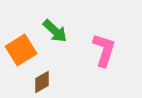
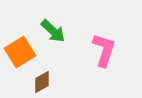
green arrow: moved 2 px left
orange square: moved 1 px left, 2 px down
